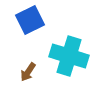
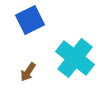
cyan cross: moved 6 px right, 2 px down; rotated 21 degrees clockwise
